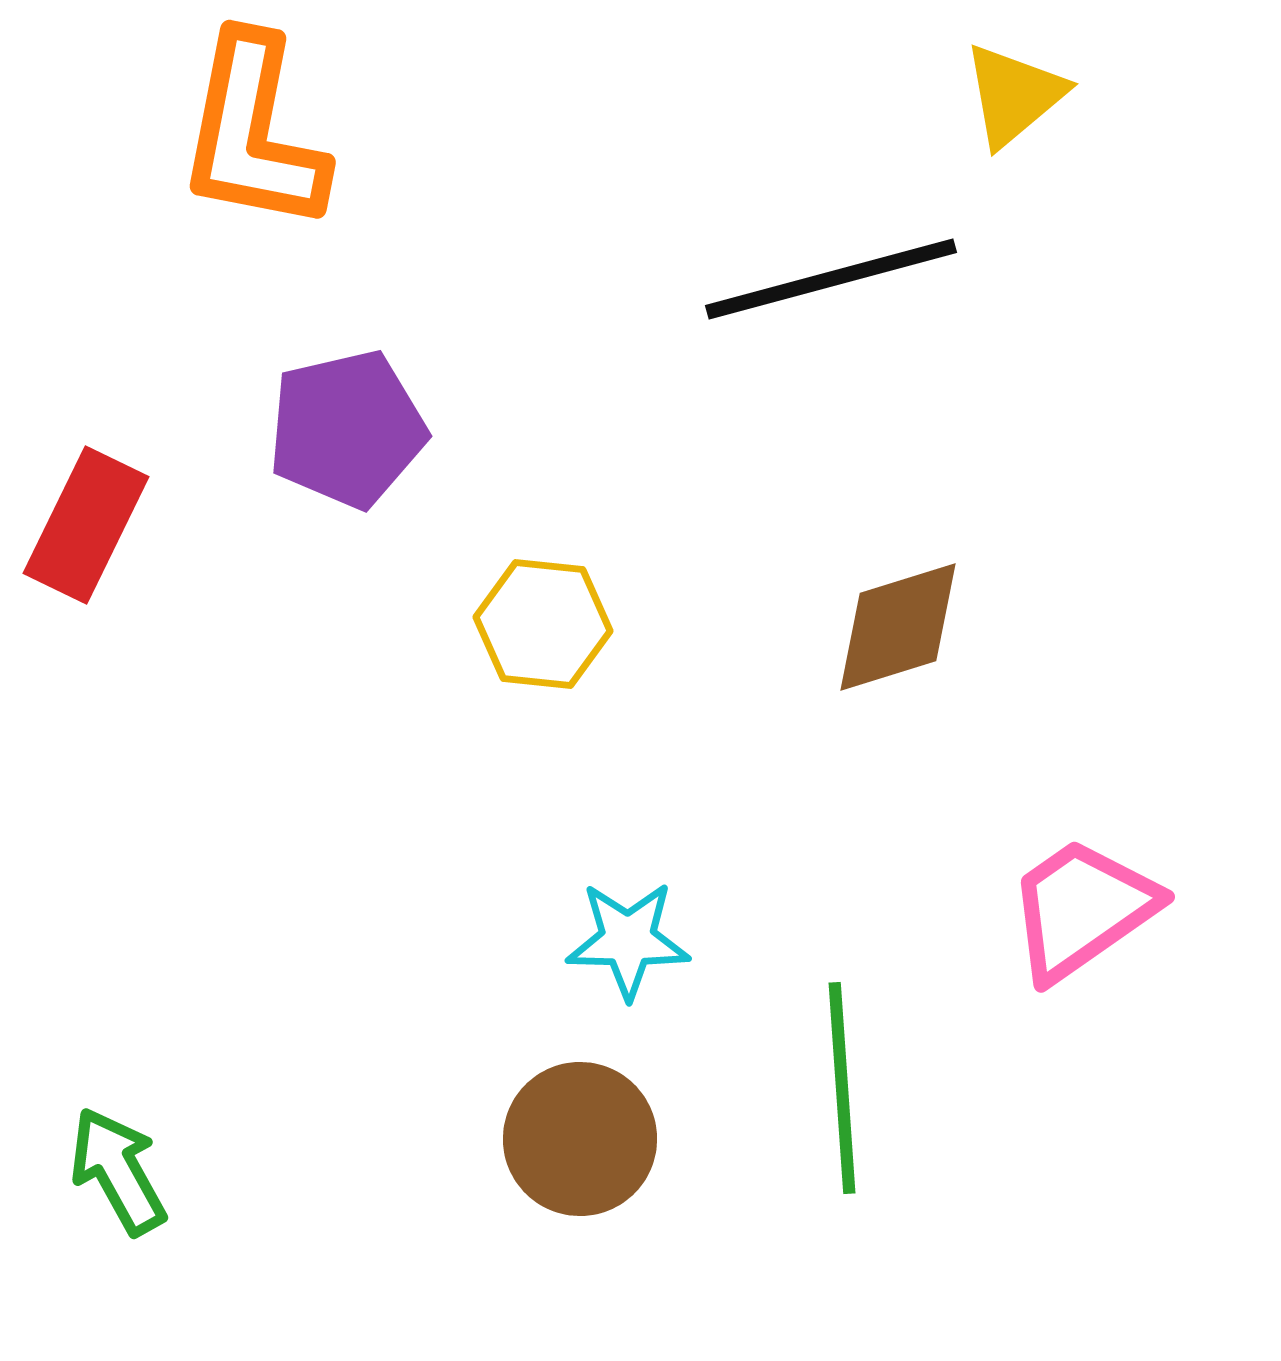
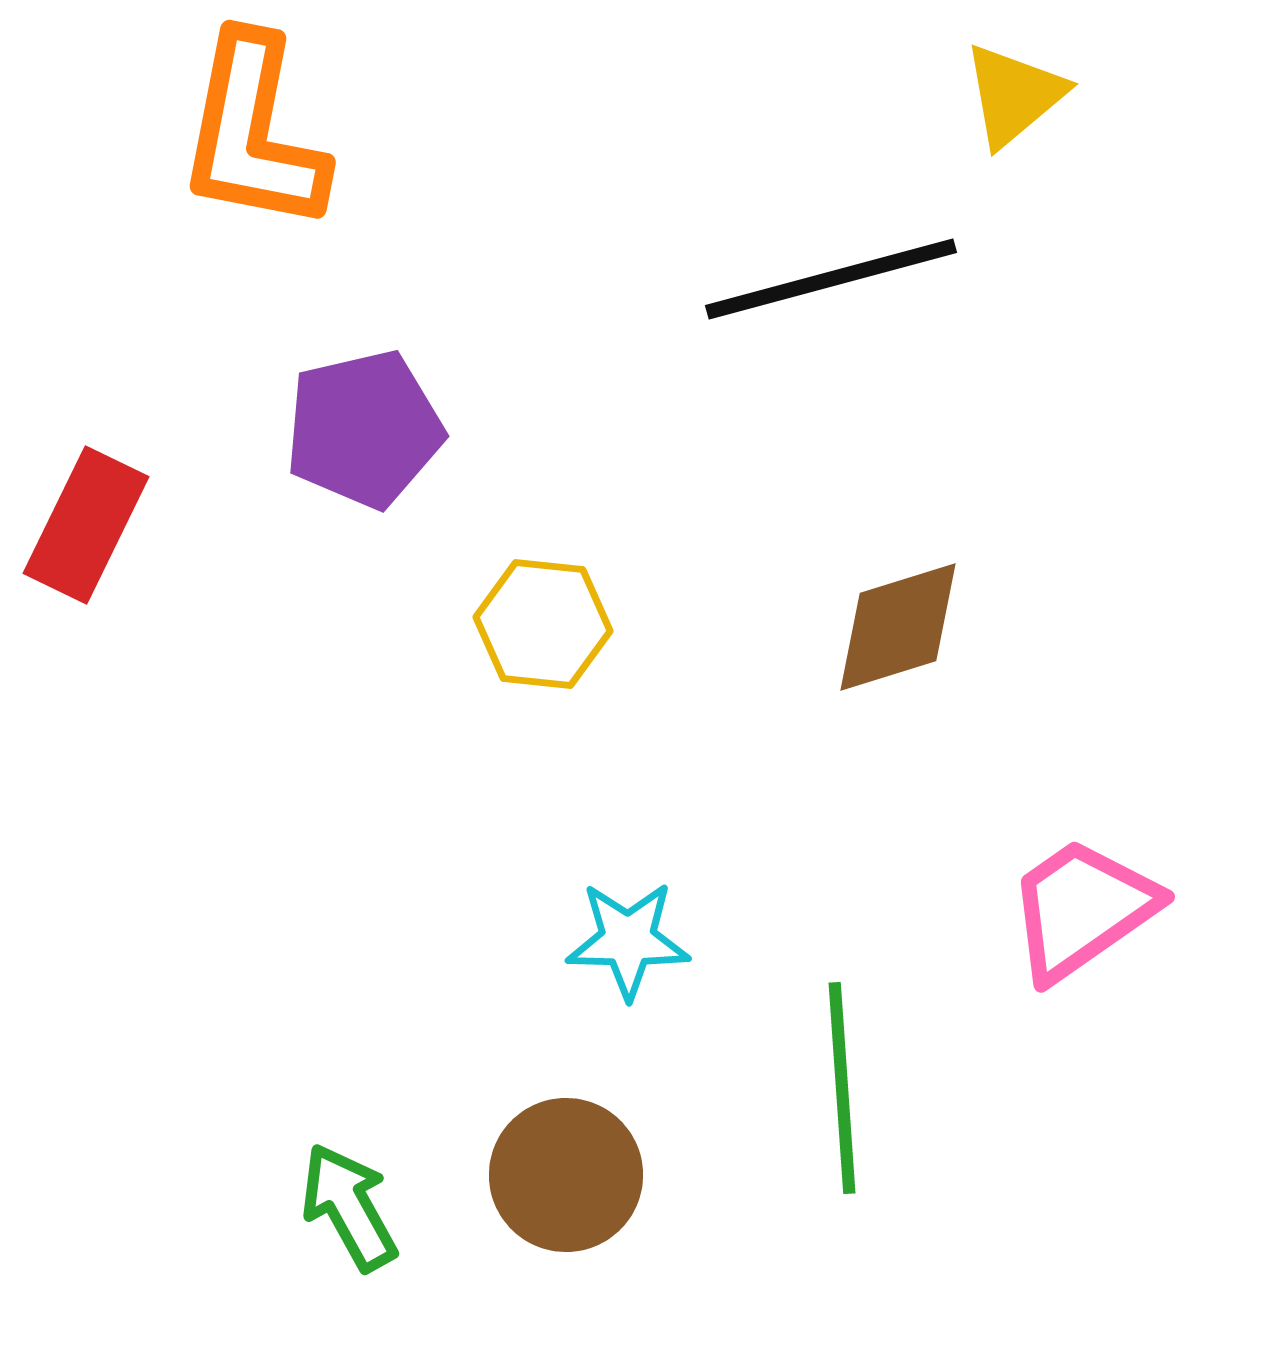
purple pentagon: moved 17 px right
brown circle: moved 14 px left, 36 px down
green arrow: moved 231 px right, 36 px down
